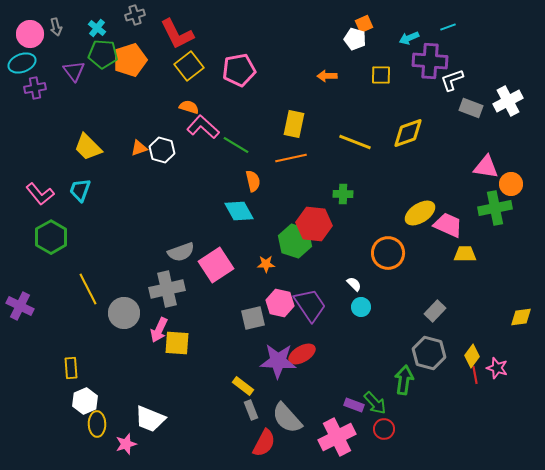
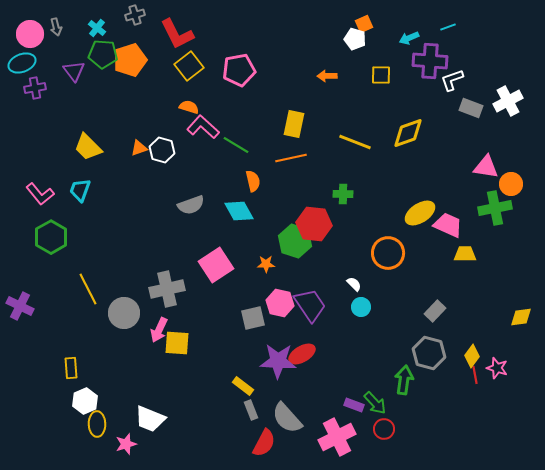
gray semicircle at (181, 252): moved 10 px right, 47 px up
